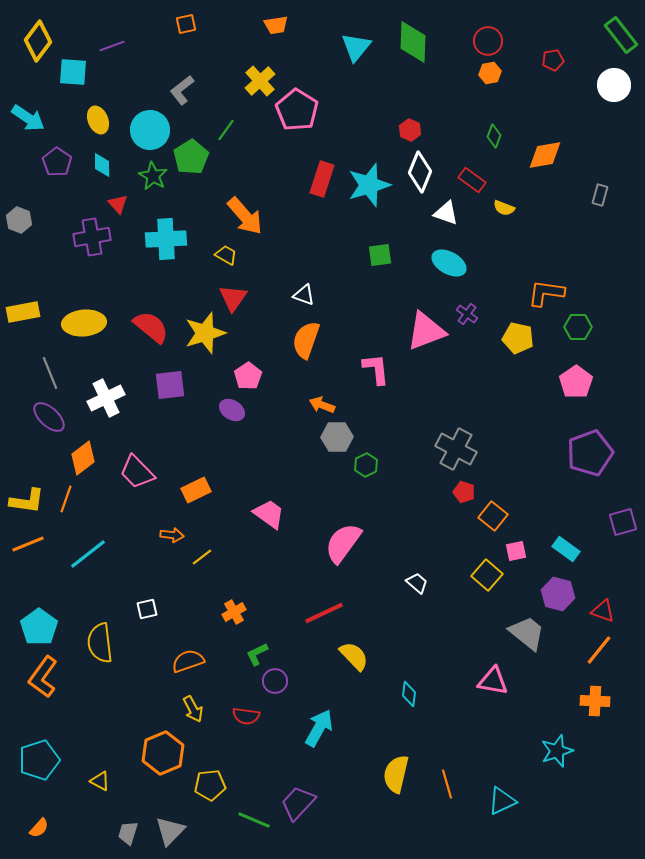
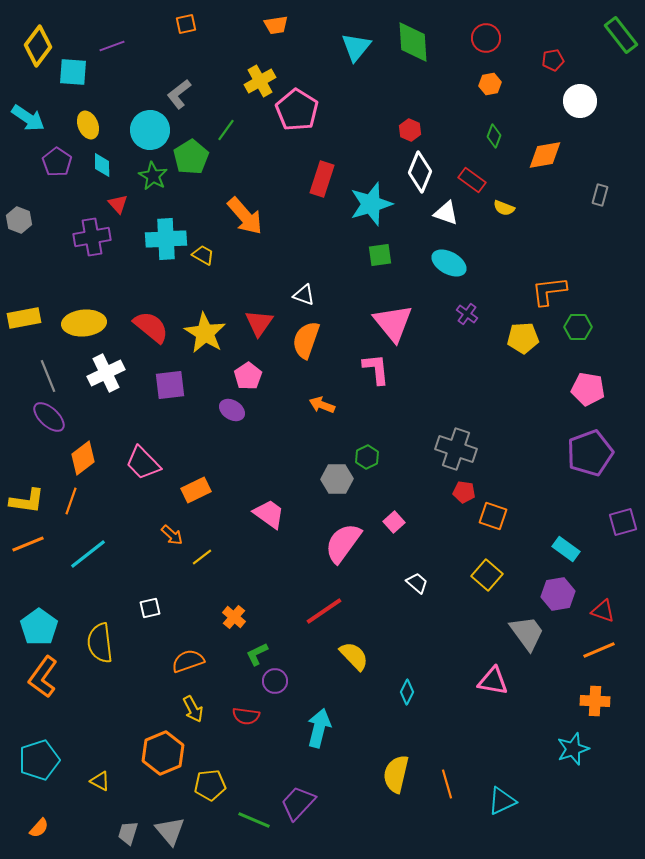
yellow diamond at (38, 41): moved 5 px down
red circle at (488, 41): moved 2 px left, 3 px up
green diamond at (413, 42): rotated 6 degrees counterclockwise
orange hexagon at (490, 73): moved 11 px down
yellow cross at (260, 81): rotated 12 degrees clockwise
white circle at (614, 85): moved 34 px left, 16 px down
gray L-shape at (182, 90): moved 3 px left, 4 px down
yellow ellipse at (98, 120): moved 10 px left, 5 px down
cyan star at (369, 185): moved 2 px right, 19 px down
yellow trapezoid at (226, 255): moved 23 px left
orange L-shape at (546, 293): moved 3 px right, 2 px up; rotated 15 degrees counterclockwise
red triangle at (233, 298): moved 26 px right, 25 px down
yellow rectangle at (23, 312): moved 1 px right, 6 px down
pink triangle at (426, 331): moved 33 px left, 8 px up; rotated 48 degrees counterclockwise
yellow star at (205, 333): rotated 24 degrees counterclockwise
yellow pentagon at (518, 338): moved 5 px right; rotated 16 degrees counterclockwise
gray line at (50, 373): moved 2 px left, 3 px down
pink pentagon at (576, 382): moved 12 px right, 7 px down; rotated 28 degrees counterclockwise
white cross at (106, 398): moved 25 px up
gray hexagon at (337, 437): moved 42 px down
gray cross at (456, 449): rotated 9 degrees counterclockwise
green hexagon at (366, 465): moved 1 px right, 8 px up
pink trapezoid at (137, 472): moved 6 px right, 9 px up
red pentagon at (464, 492): rotated 10 degrees counterclockwise
orange line at (66, 499): moved 5 px right, 2 px down
orange square at (493, 516): rotated 20 degrees counterclockwise
orange arrow at (172, 535): rotated 35 degrees clockwise
pink square at (516, 551): moved 122 px left, 29 px up; rotated 30 degrees counterclockwise
purple hexagon at (558, 594): rotated 24 degrees counterclockwise
white square at (147, 609): moved 3 px right, 1 px up
orange cross at (234, 612): moved 5 px down; rotated 20 degrees counterclockwise
red line at (324, 613): moved 2 px up; rotated 9 degrees counterclockwise
gray trapezoid at (527, 633): rotated 15 degrees clockwise
orange line at (599, 650): rotated 28 degrees clockwise
cyan diamond at (409, 694): moved 2 px left, 2 px up; rotated 20 degrees clockwise
cyan arrow at (319, 728): rotated 15 degrees counterclockwise
cyan star at (557, 751): moved 16 px right, 2 px up
gray triangle at (170, 831): rotated 24 degrees counterclockwise
